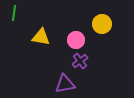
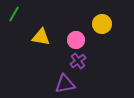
green line: moved 1 px down; rotated 21 degrees clockwise
purple cross: moved 2 px left
